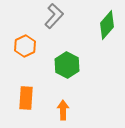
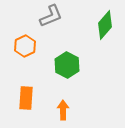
gray L-shape: moved 3 px left; rotated 25 degrees clockwise
green diamond: moved 2 px left
